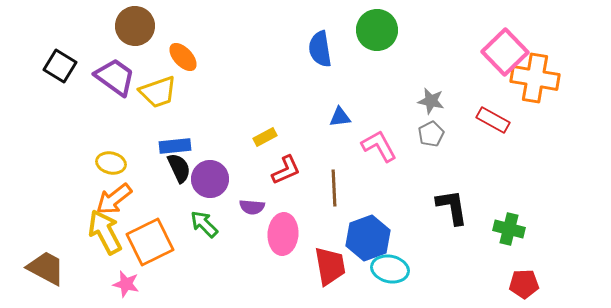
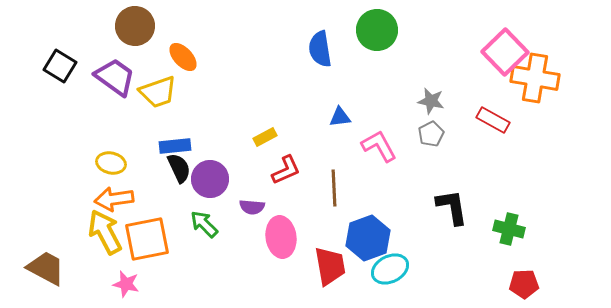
orange arrow: rotated 30 degrees clockwise
pink ellipse: moved 2 px left, 3 px down; rotated 12 degrees counterclockwise
orange square: moved 3 px left, 3 px up; rotated 15 degrees clockwise
cyan ellipse: rotated 39 degrees counterclockwise
